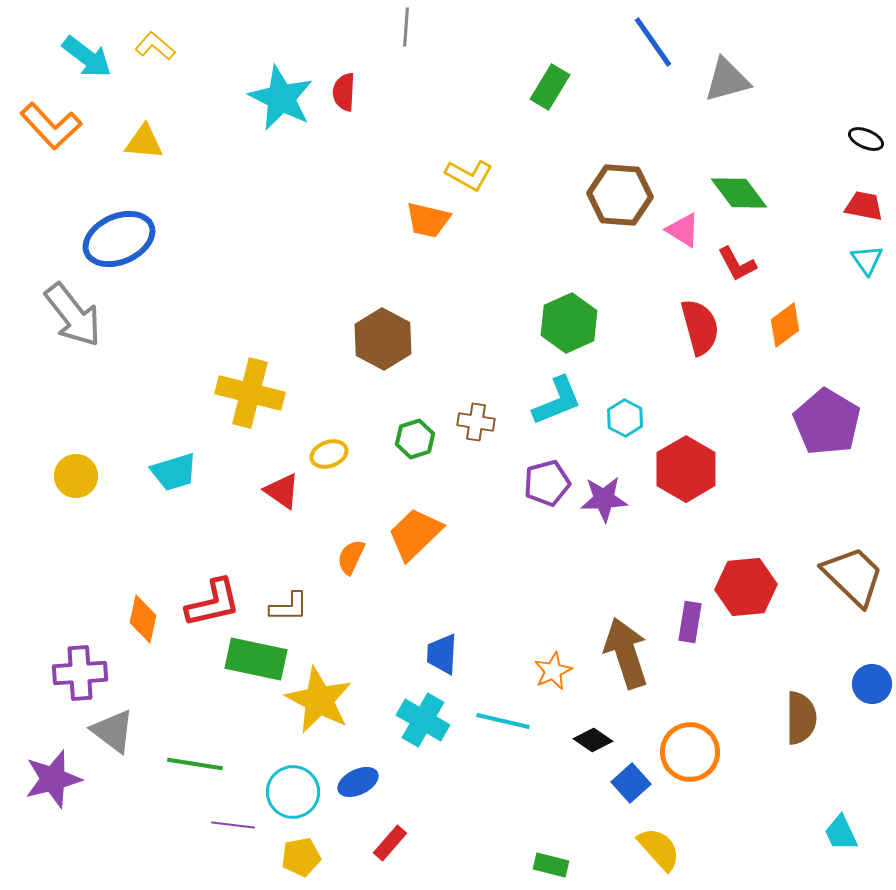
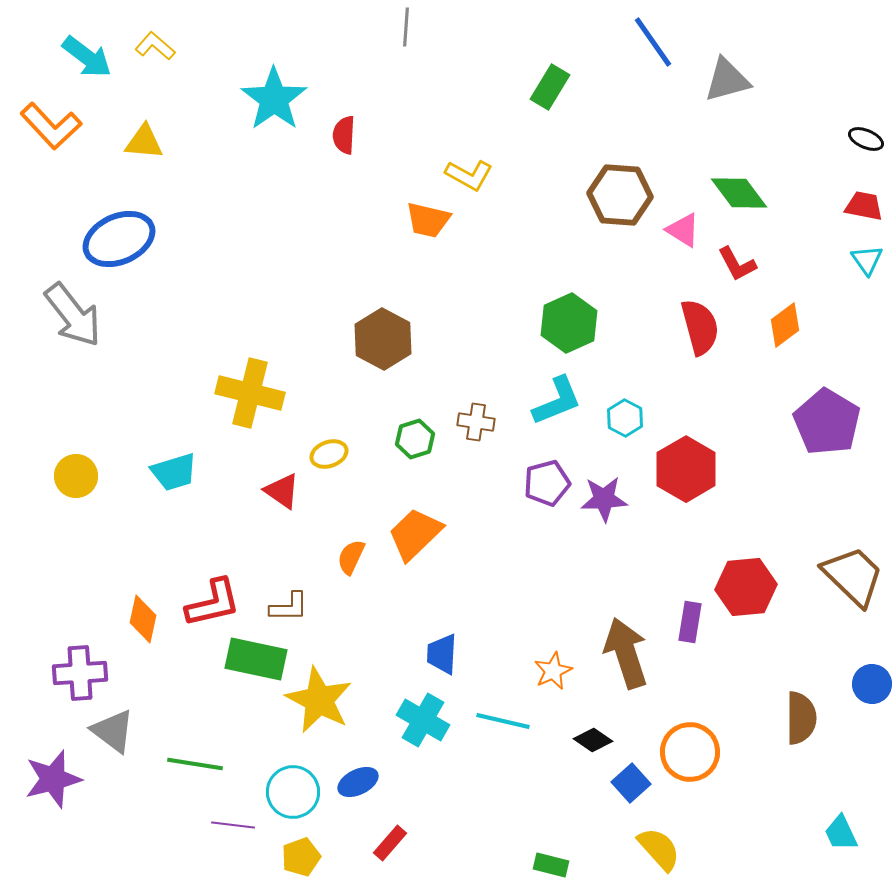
red semicircle at (344, 92): moved 43 px down
cyan star at (281, 98): moved 7 px left, 1 px down; rotated 10 degrees clockwise
yellow pentagon at (301, 857): rotated 9 degrees counterclockwise
